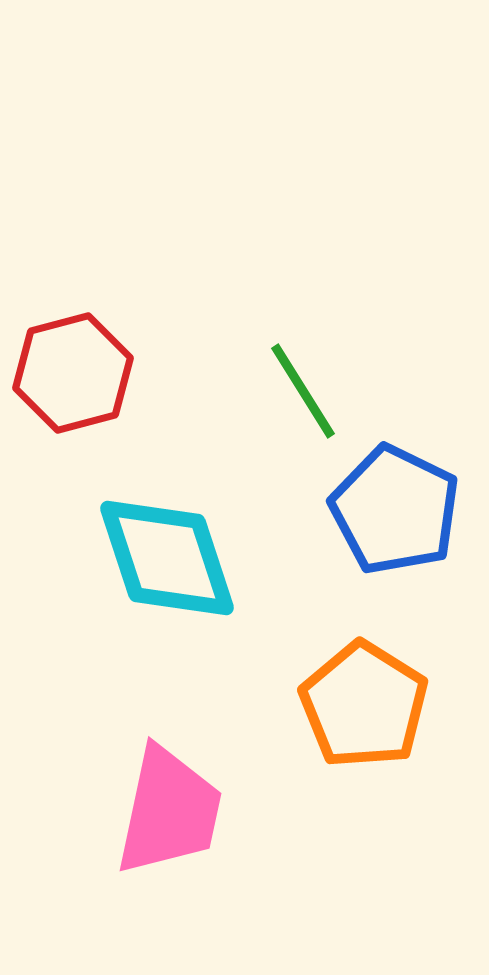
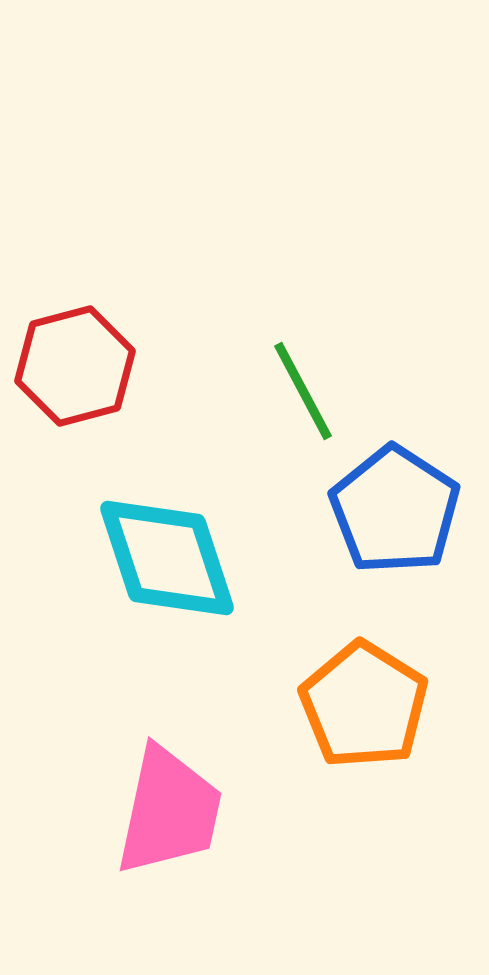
red hexagon: moved 2 px right, 7 px up
green line: rotated 4 degrees clockwise
blue pentagon: rotated 7 degrees clockwise
